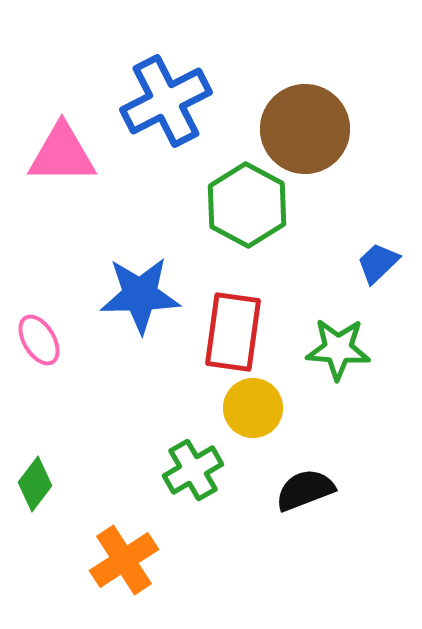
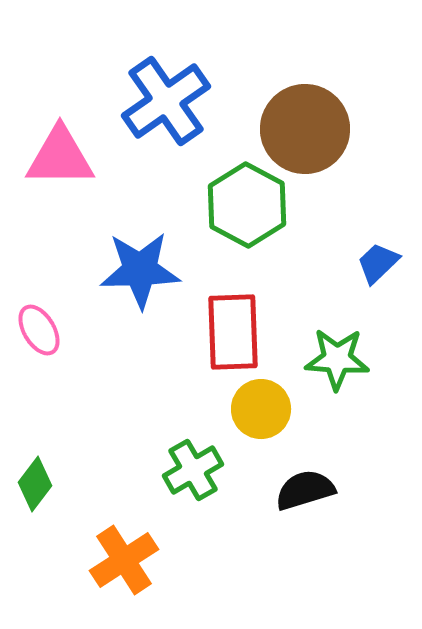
blue cross: rotated 8 degrees counterclockwise
pink triangle: moved 2 px left, 3 px down
blue star: moved 25 px up
red rectangle: rotated 10 degrees counterclockwise
pink ellipse: moved 10 px up
green star: moved 1 px left, 10 px down
yellow circle: moved 8 px right, 1 px down
black semicircle: rotated 4 degrees clockwise
